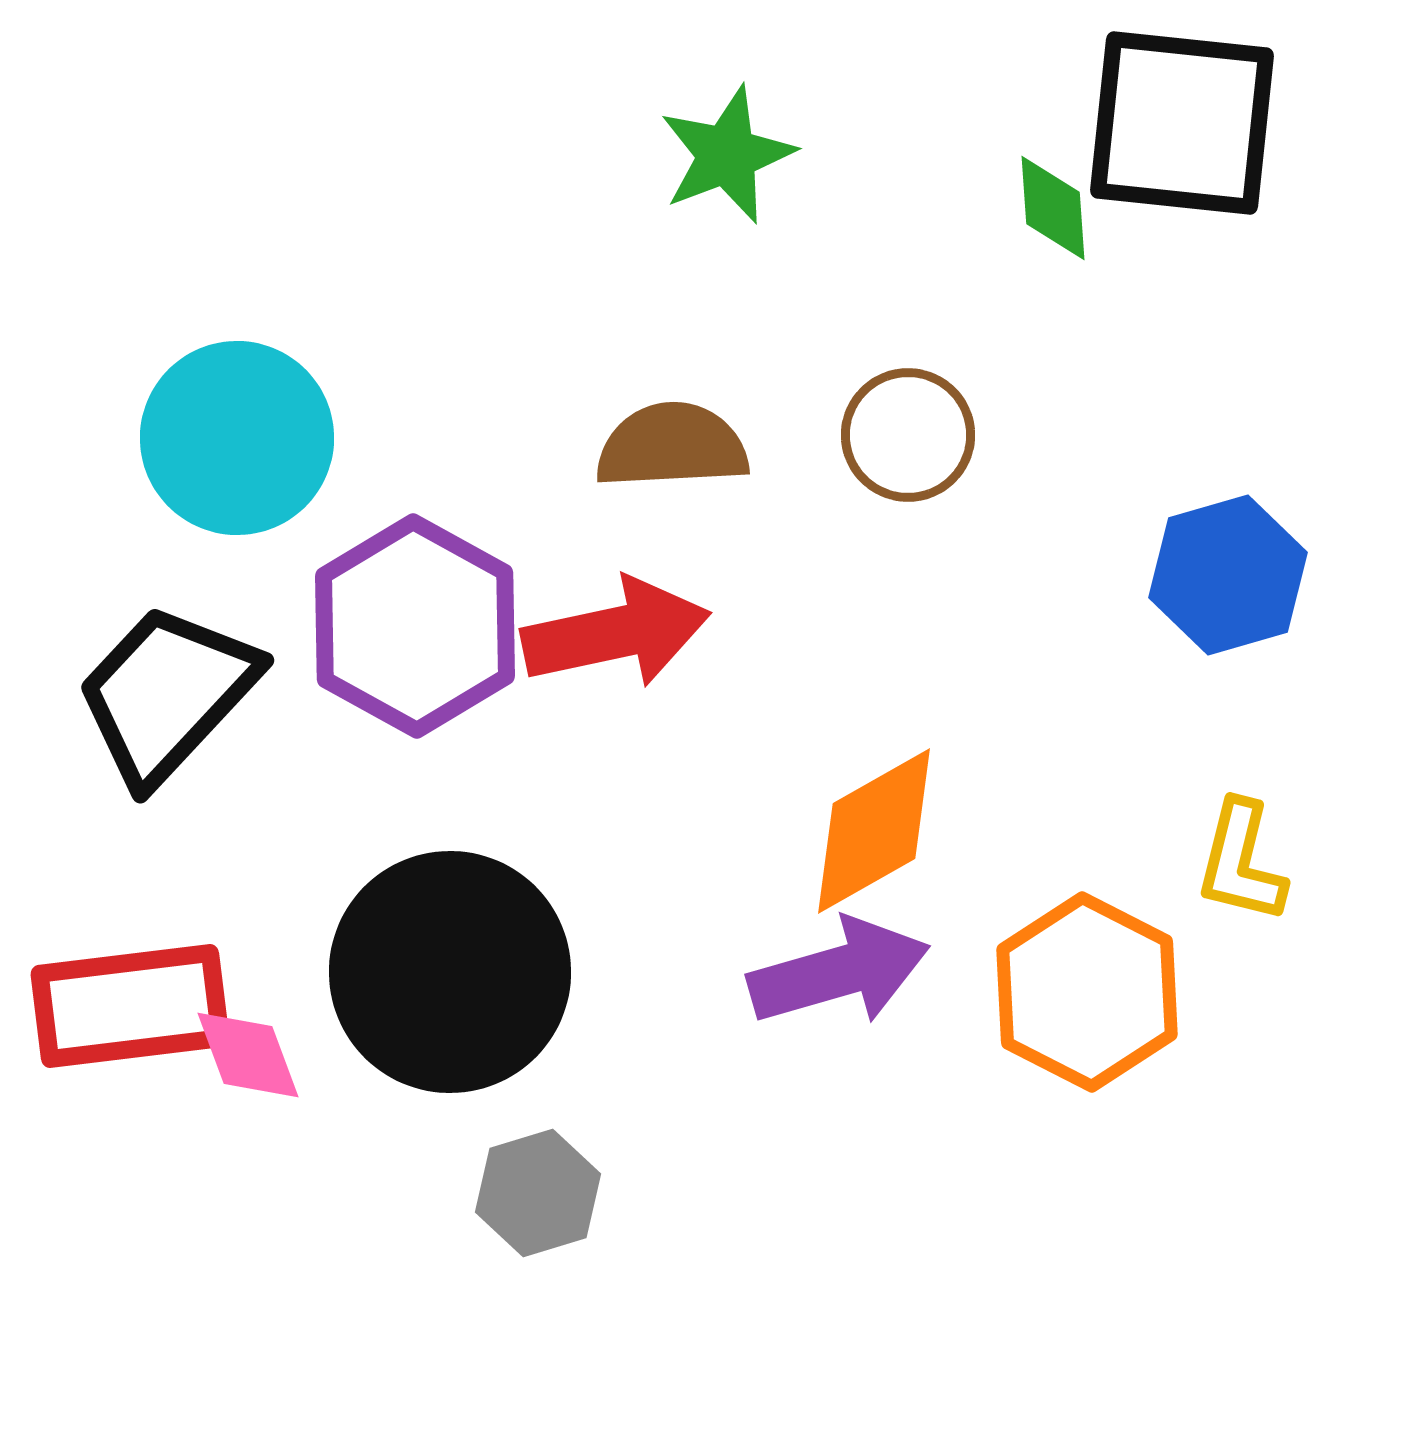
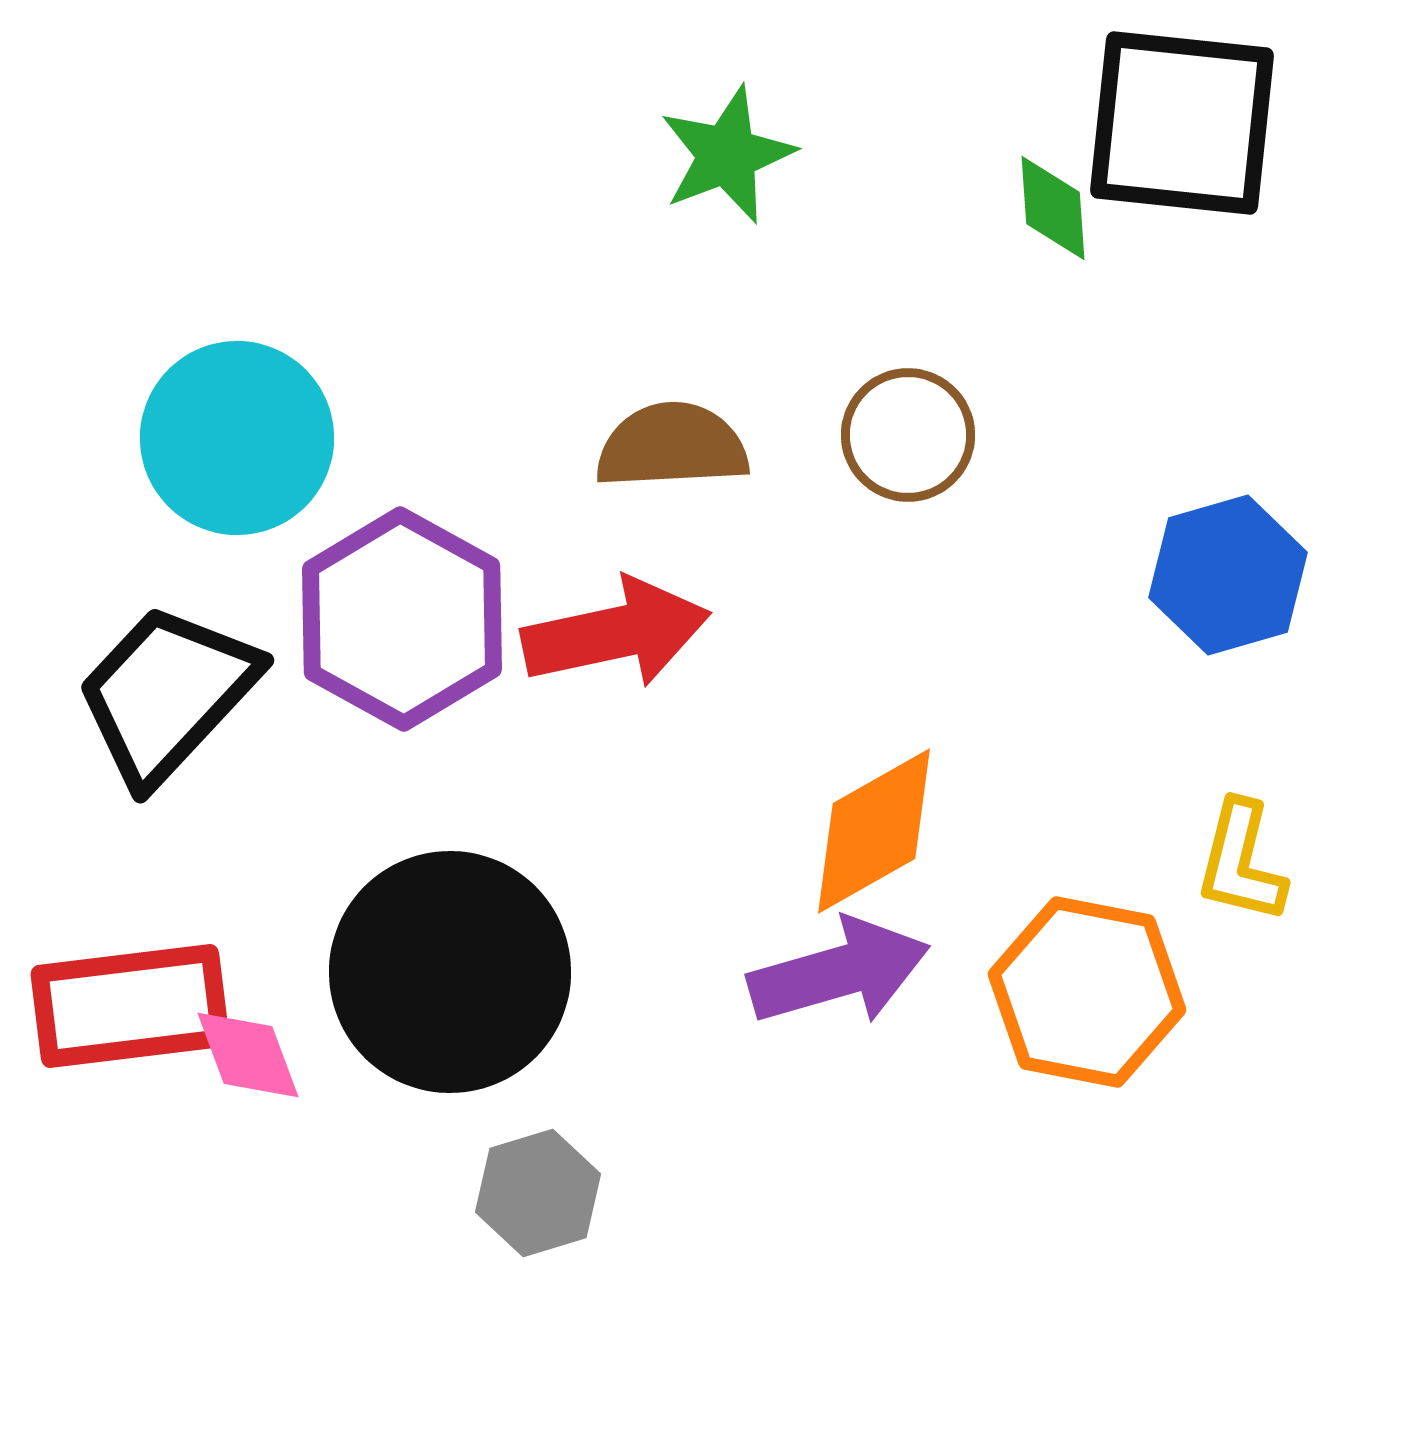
purple hexagon: moved 13 px left, 7 px up
orange hexagon: rotated 16 degrees counterclockwise
